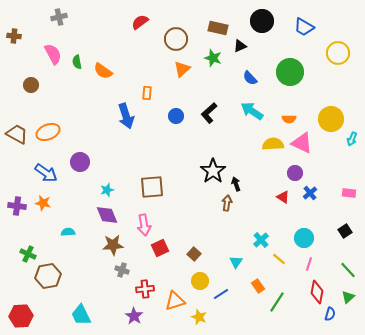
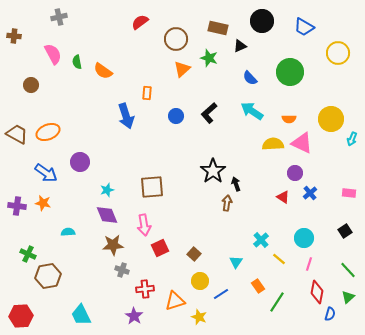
green star at (213, 58): moved 4 px left
